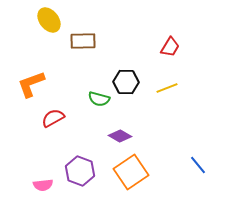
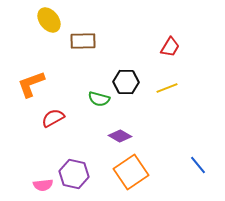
purple hexagon: moved 6 px left, 3 px down; rotated 8 degrees counterclockwise
